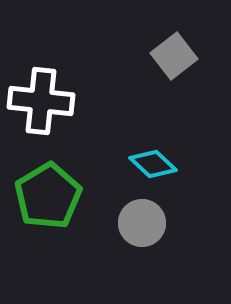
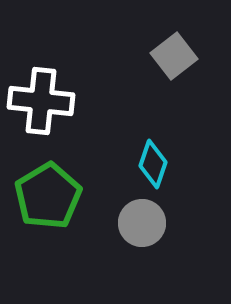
cyan diamond: rotated 66 degrees clockwise
